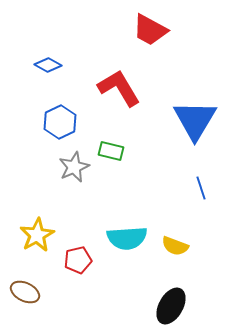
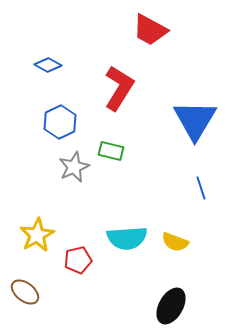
red L-shape: rotated 63 degrees clockwise
yellow semicircle: moved 4 px up
brown ellipse: rotated 12 degrees clockwise
